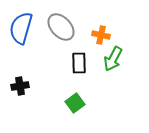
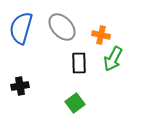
gray ellipse: moved 1 px right
